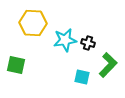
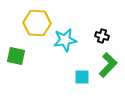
yellow hexagon: moved 4 px right
black cross: moved 14 px right, 7 px up
green square: moved 9 px up
cyan square: rotated 14 degrees counterclockwise
